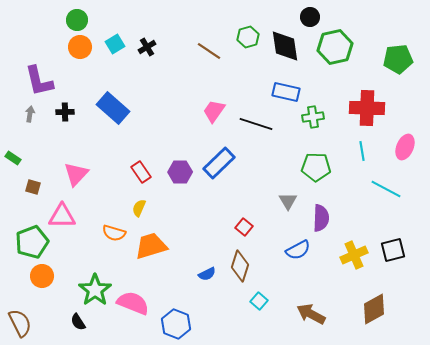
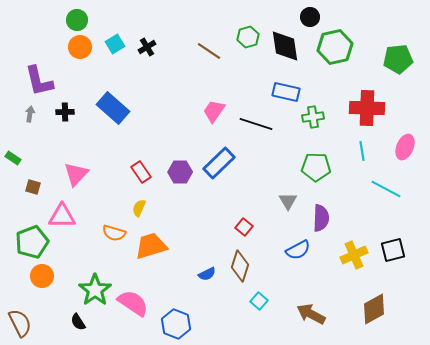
pink semicircle at (133, 303): rotated 12 degrees clockwise
